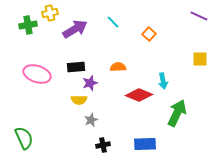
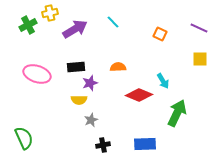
purple line: moved 12 px down
green cross: rotated 18 degrees counterclockwise
orange square: moved 11 px right; rotated 16 degrees counterclockwise
cyan arrow: rotated 21 degrees counterclockwise
